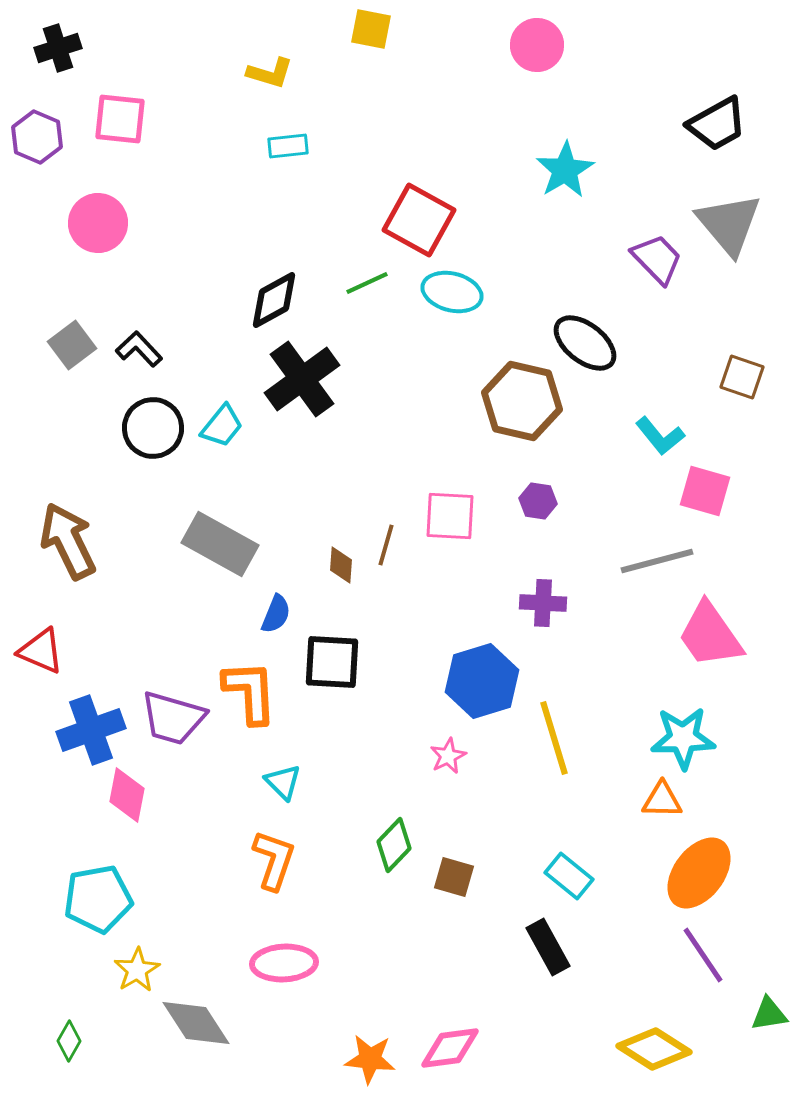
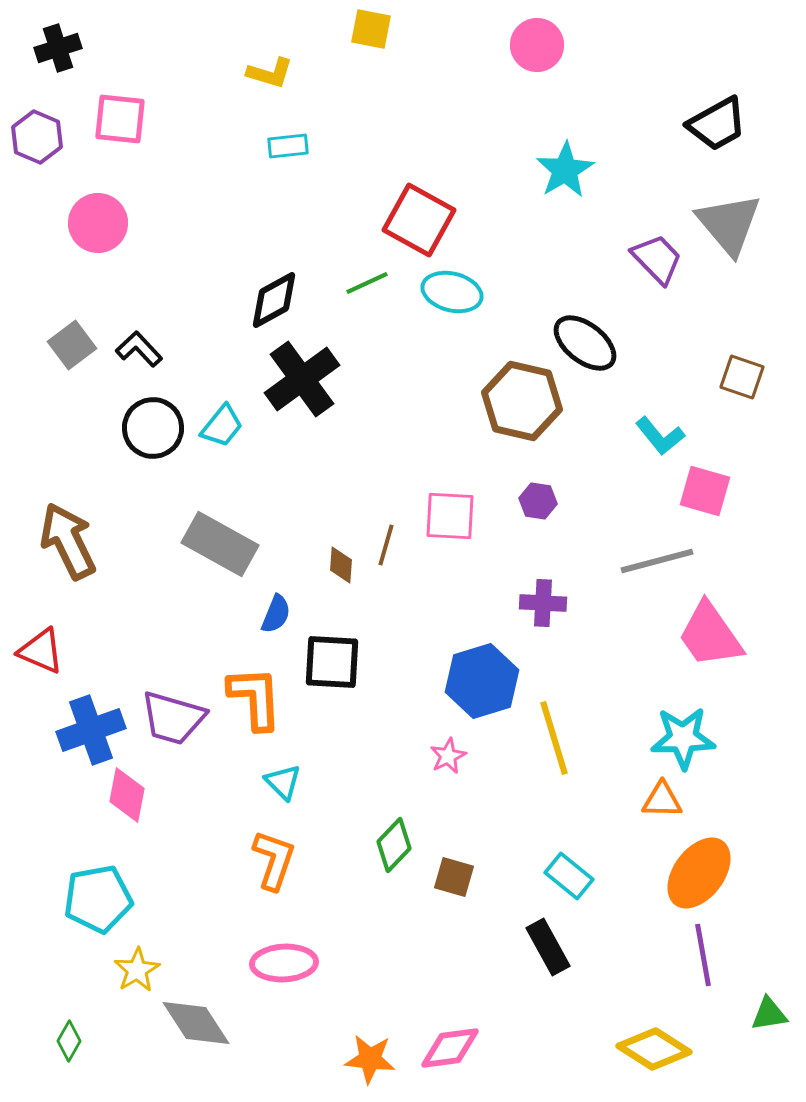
orange L-shape at (250, 692): moved 5 px right, 6 px down
purple line at (703, 955): rotated 24 degrees clockwise
